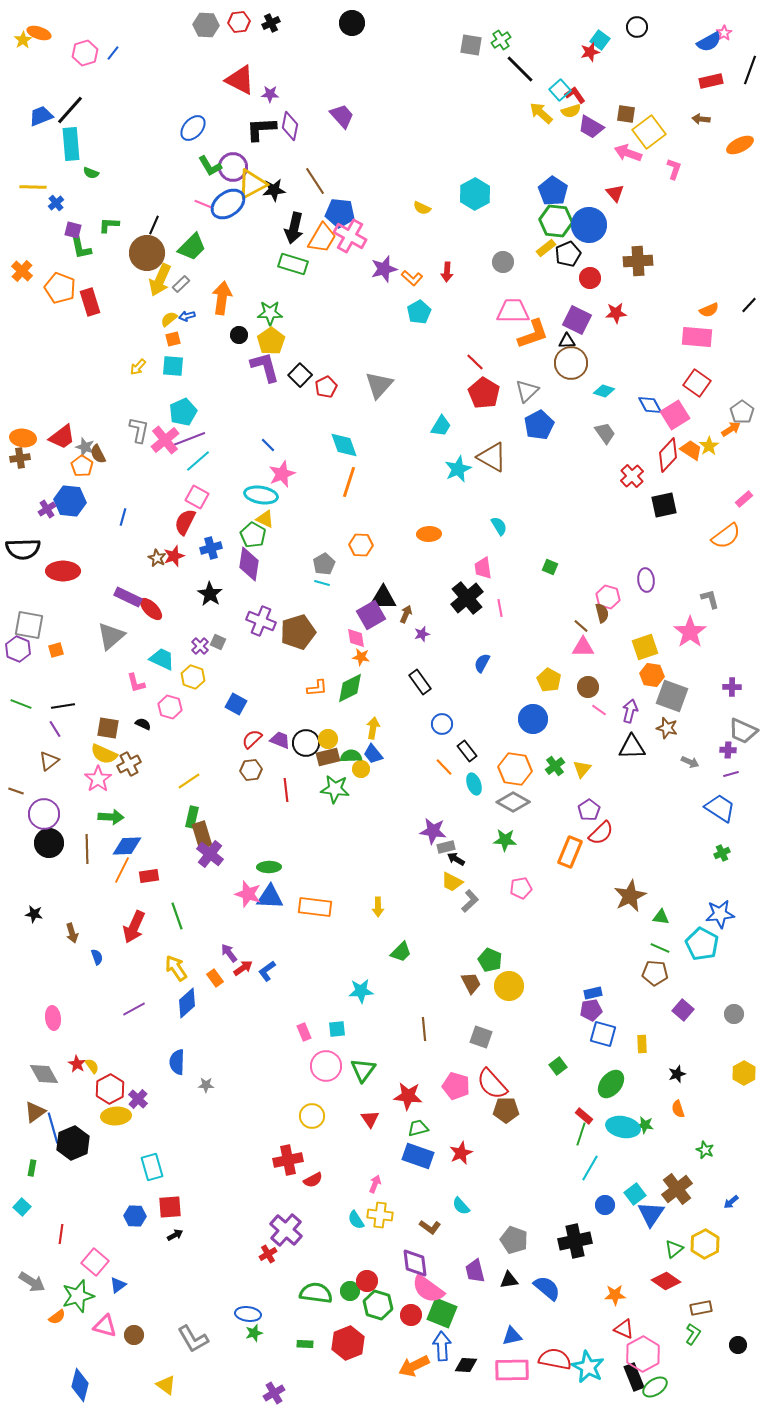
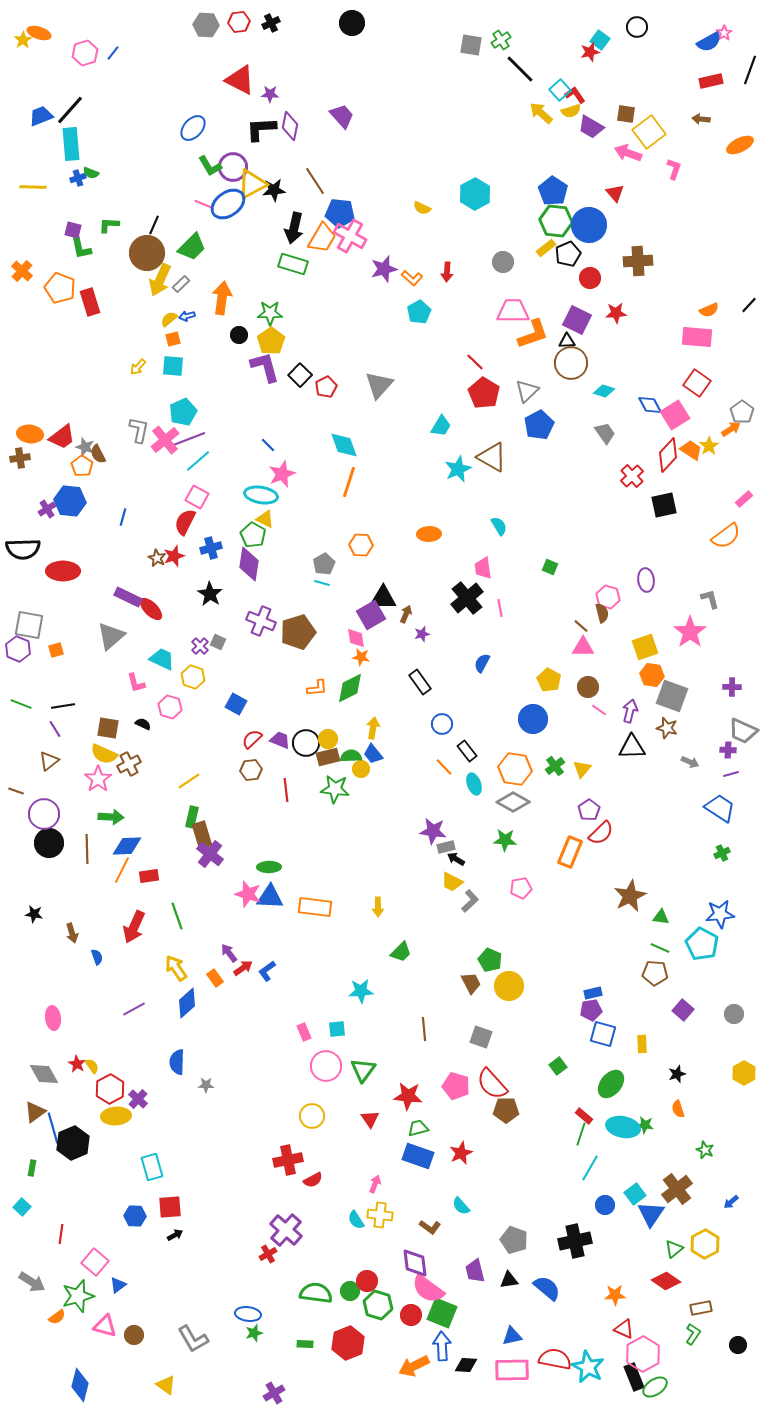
blue cross at (56, 203): moved 22 px right, 25 px up; rotated 21 degrees clockwise
orange ellipse at (23, 438): moved 7 px right, 4 px up
